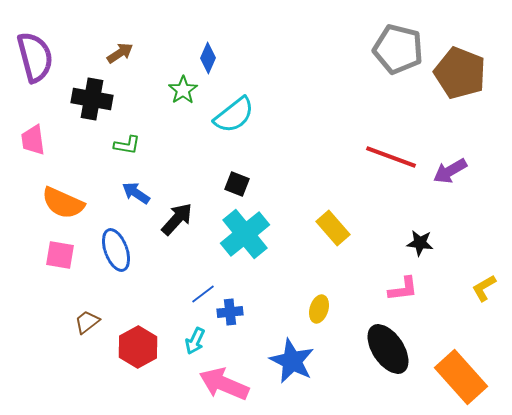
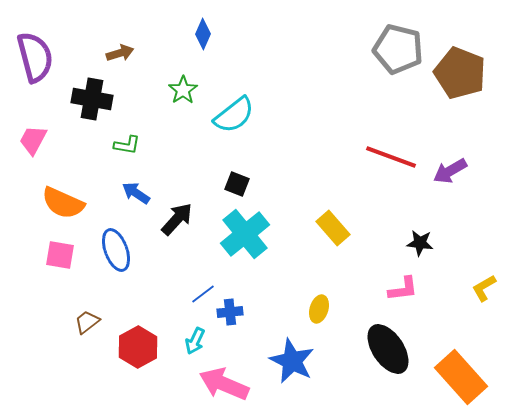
brown arrow: rotated 16 degrees clockwise
blue diamond: moved 5 px left, 24 px up
pink trapezoid: rotated 36 degrees clockwise
